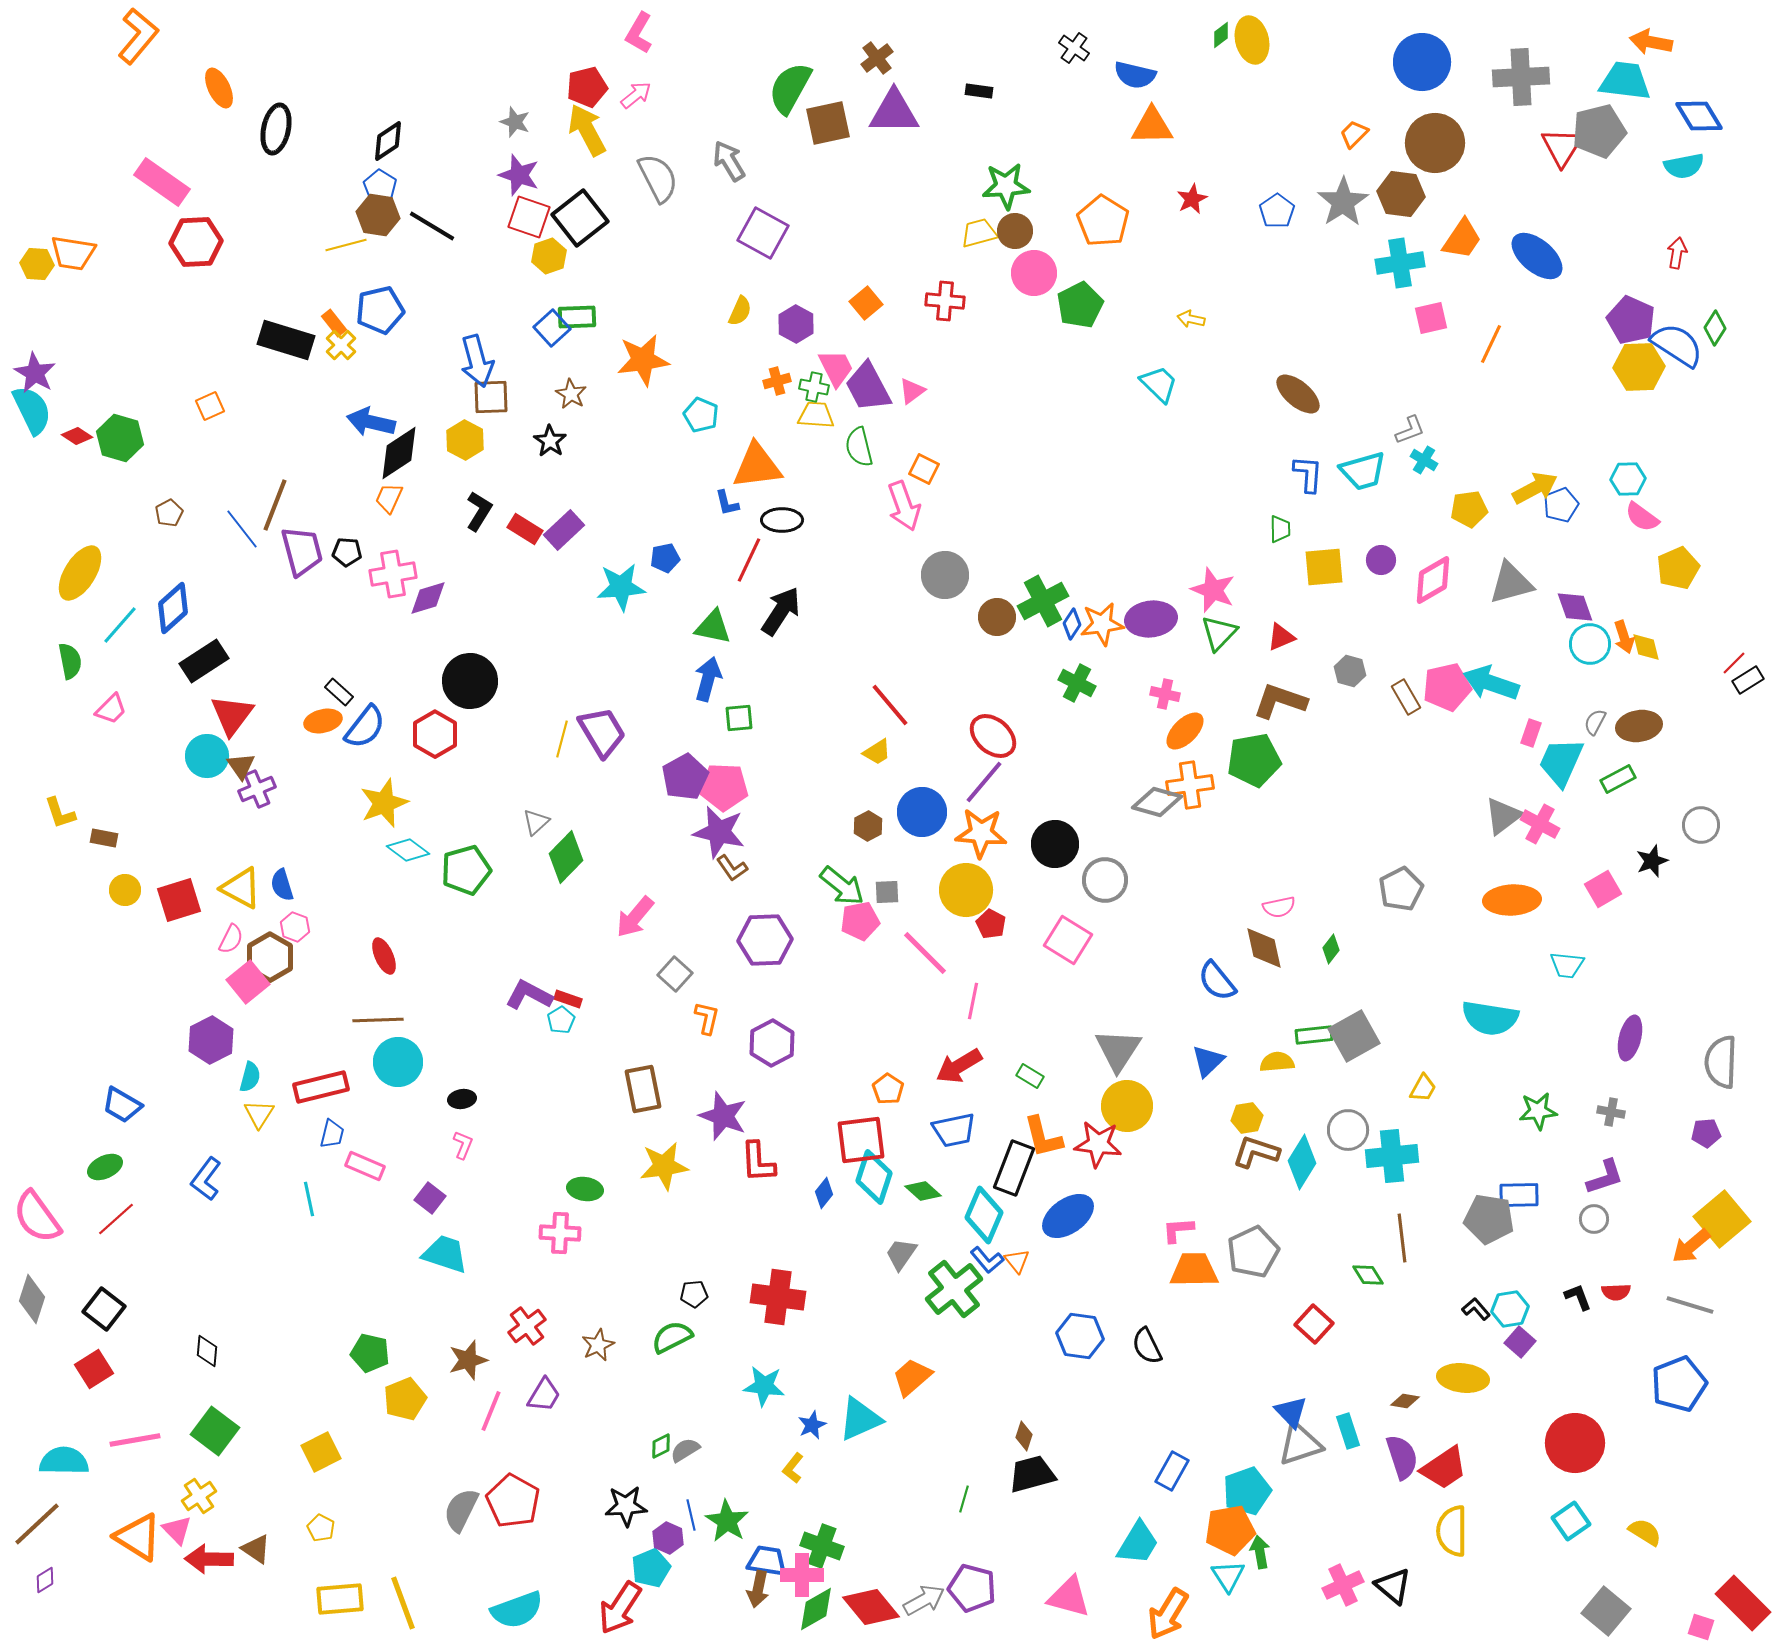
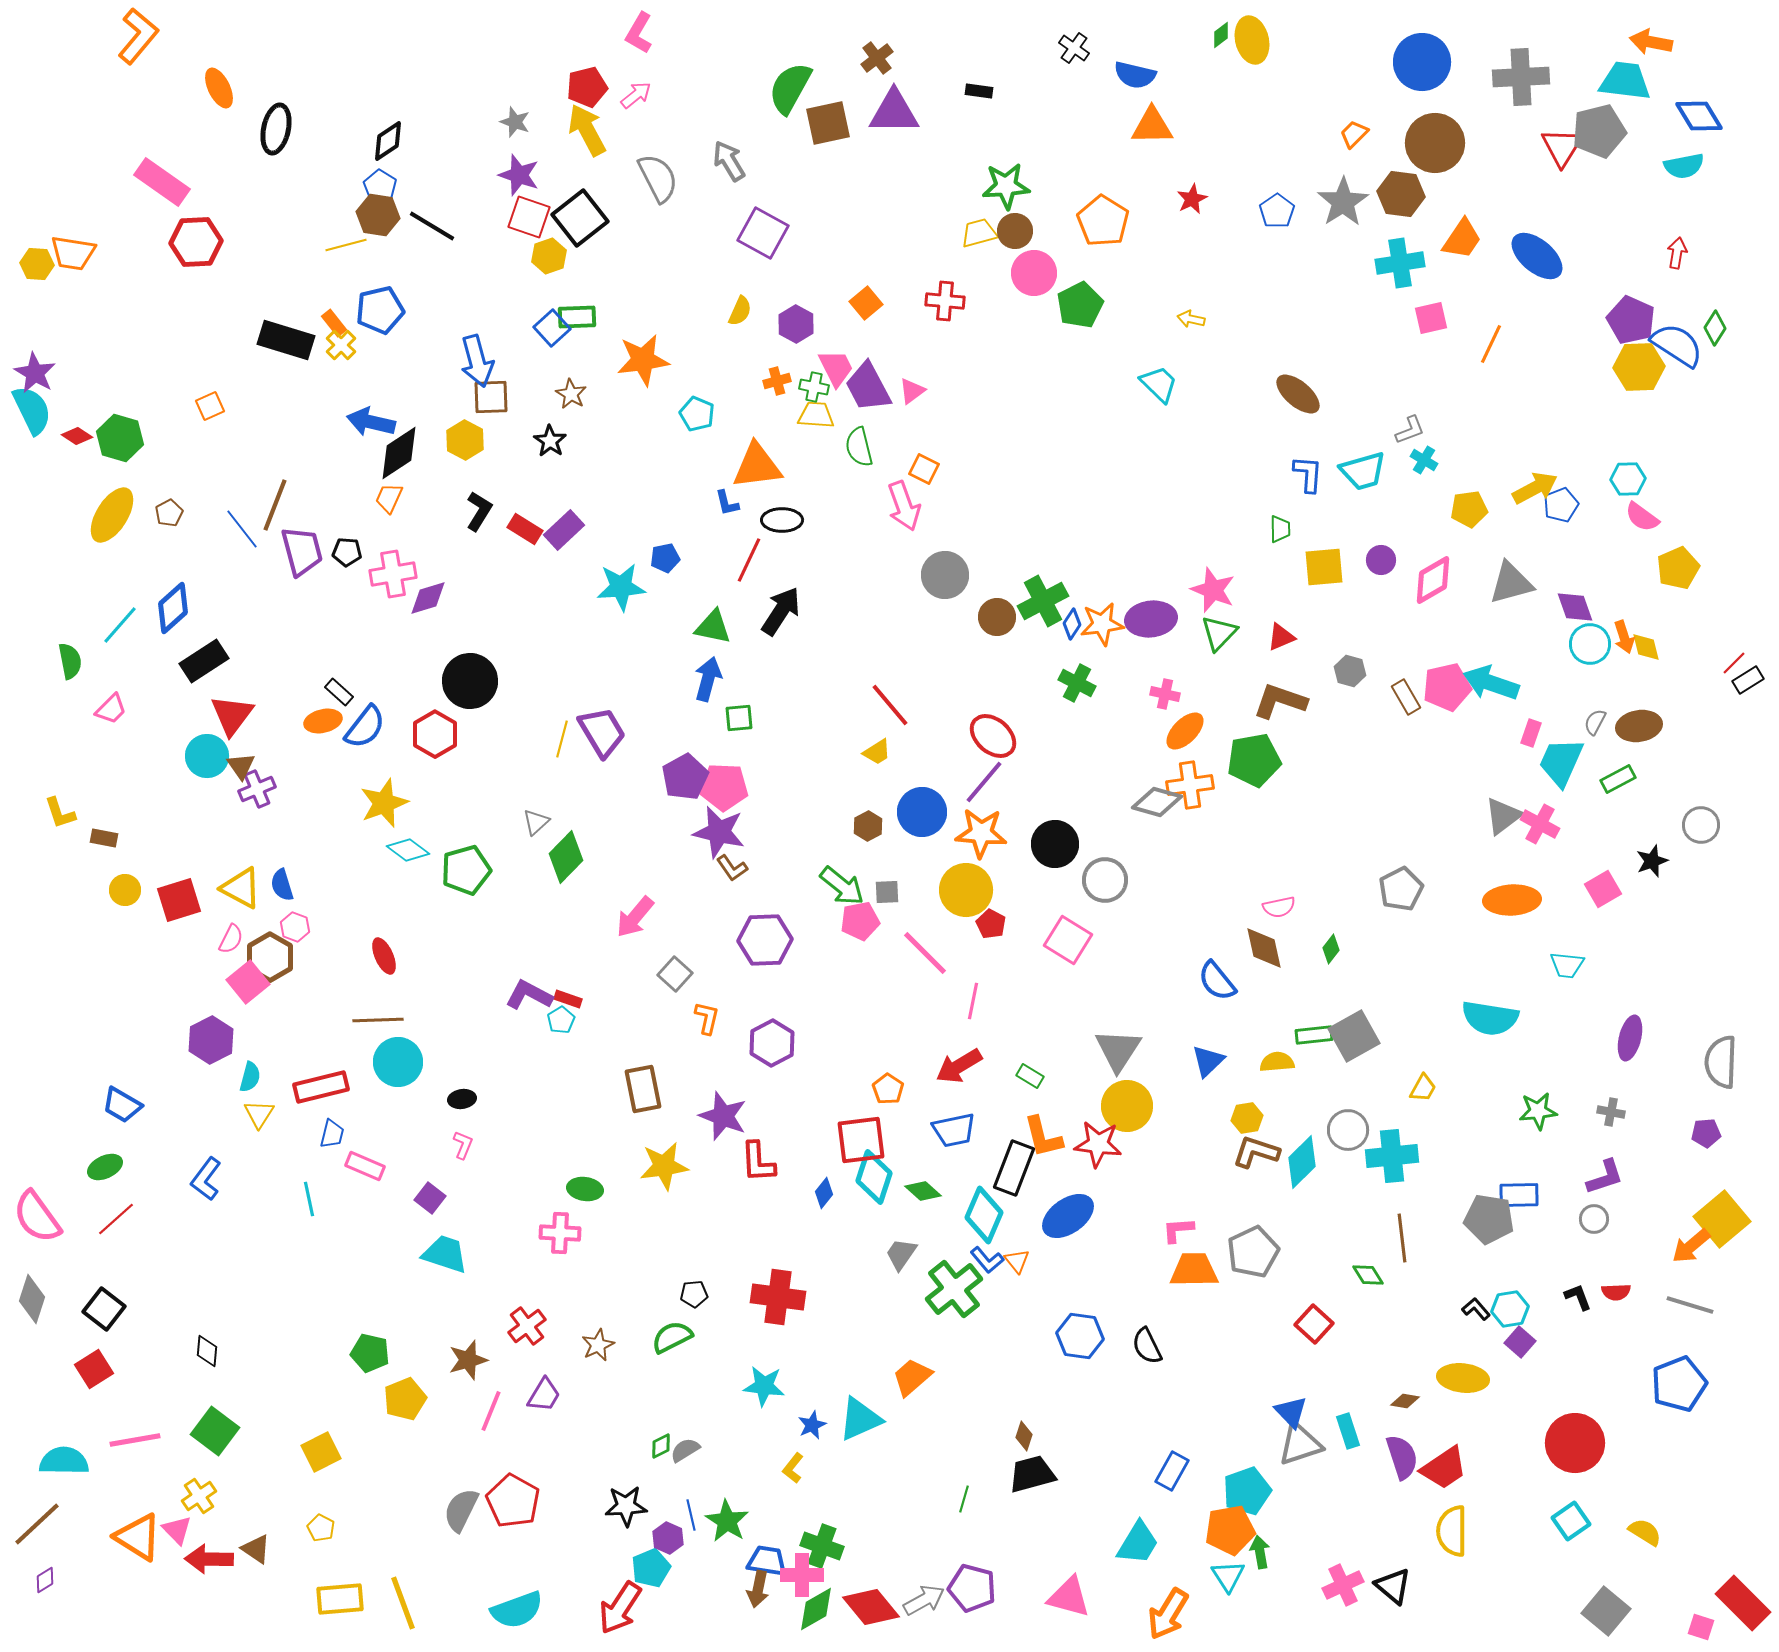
cyan pentagon at (701, 415): moved 4 px left, 1 px up
yellow ellipse at (80, 573): moved 32 px right, 58 px up
cyan diamond at (1302, 1162): rotated 14 degrees clockwise
